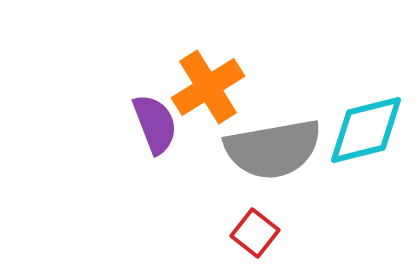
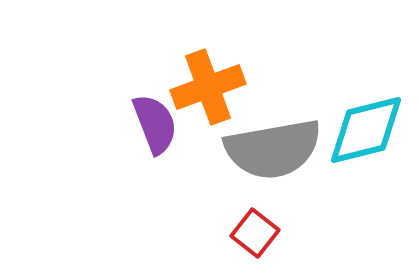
orange cross: rotated 12 degrees clockwise
